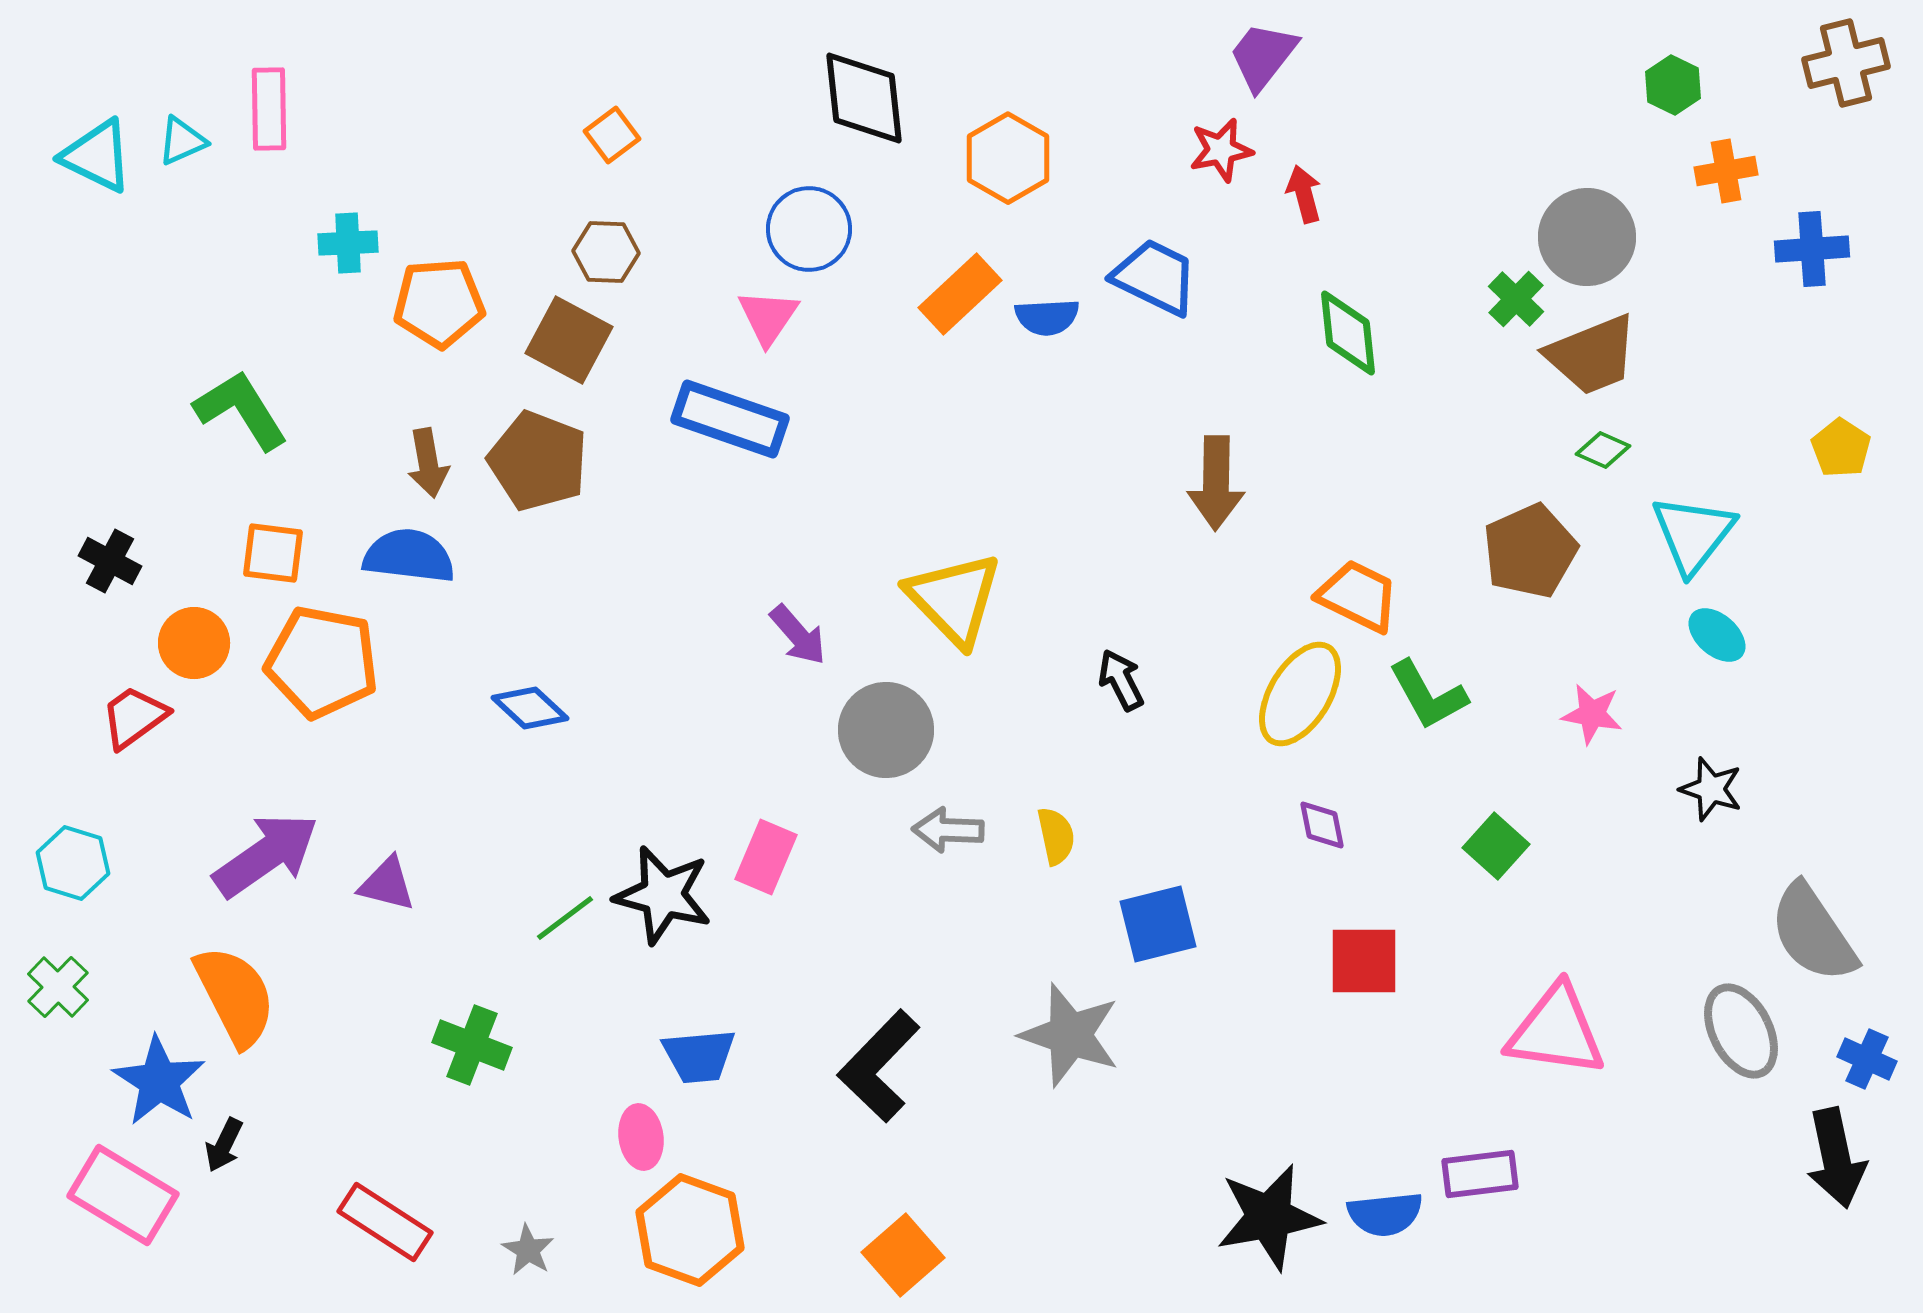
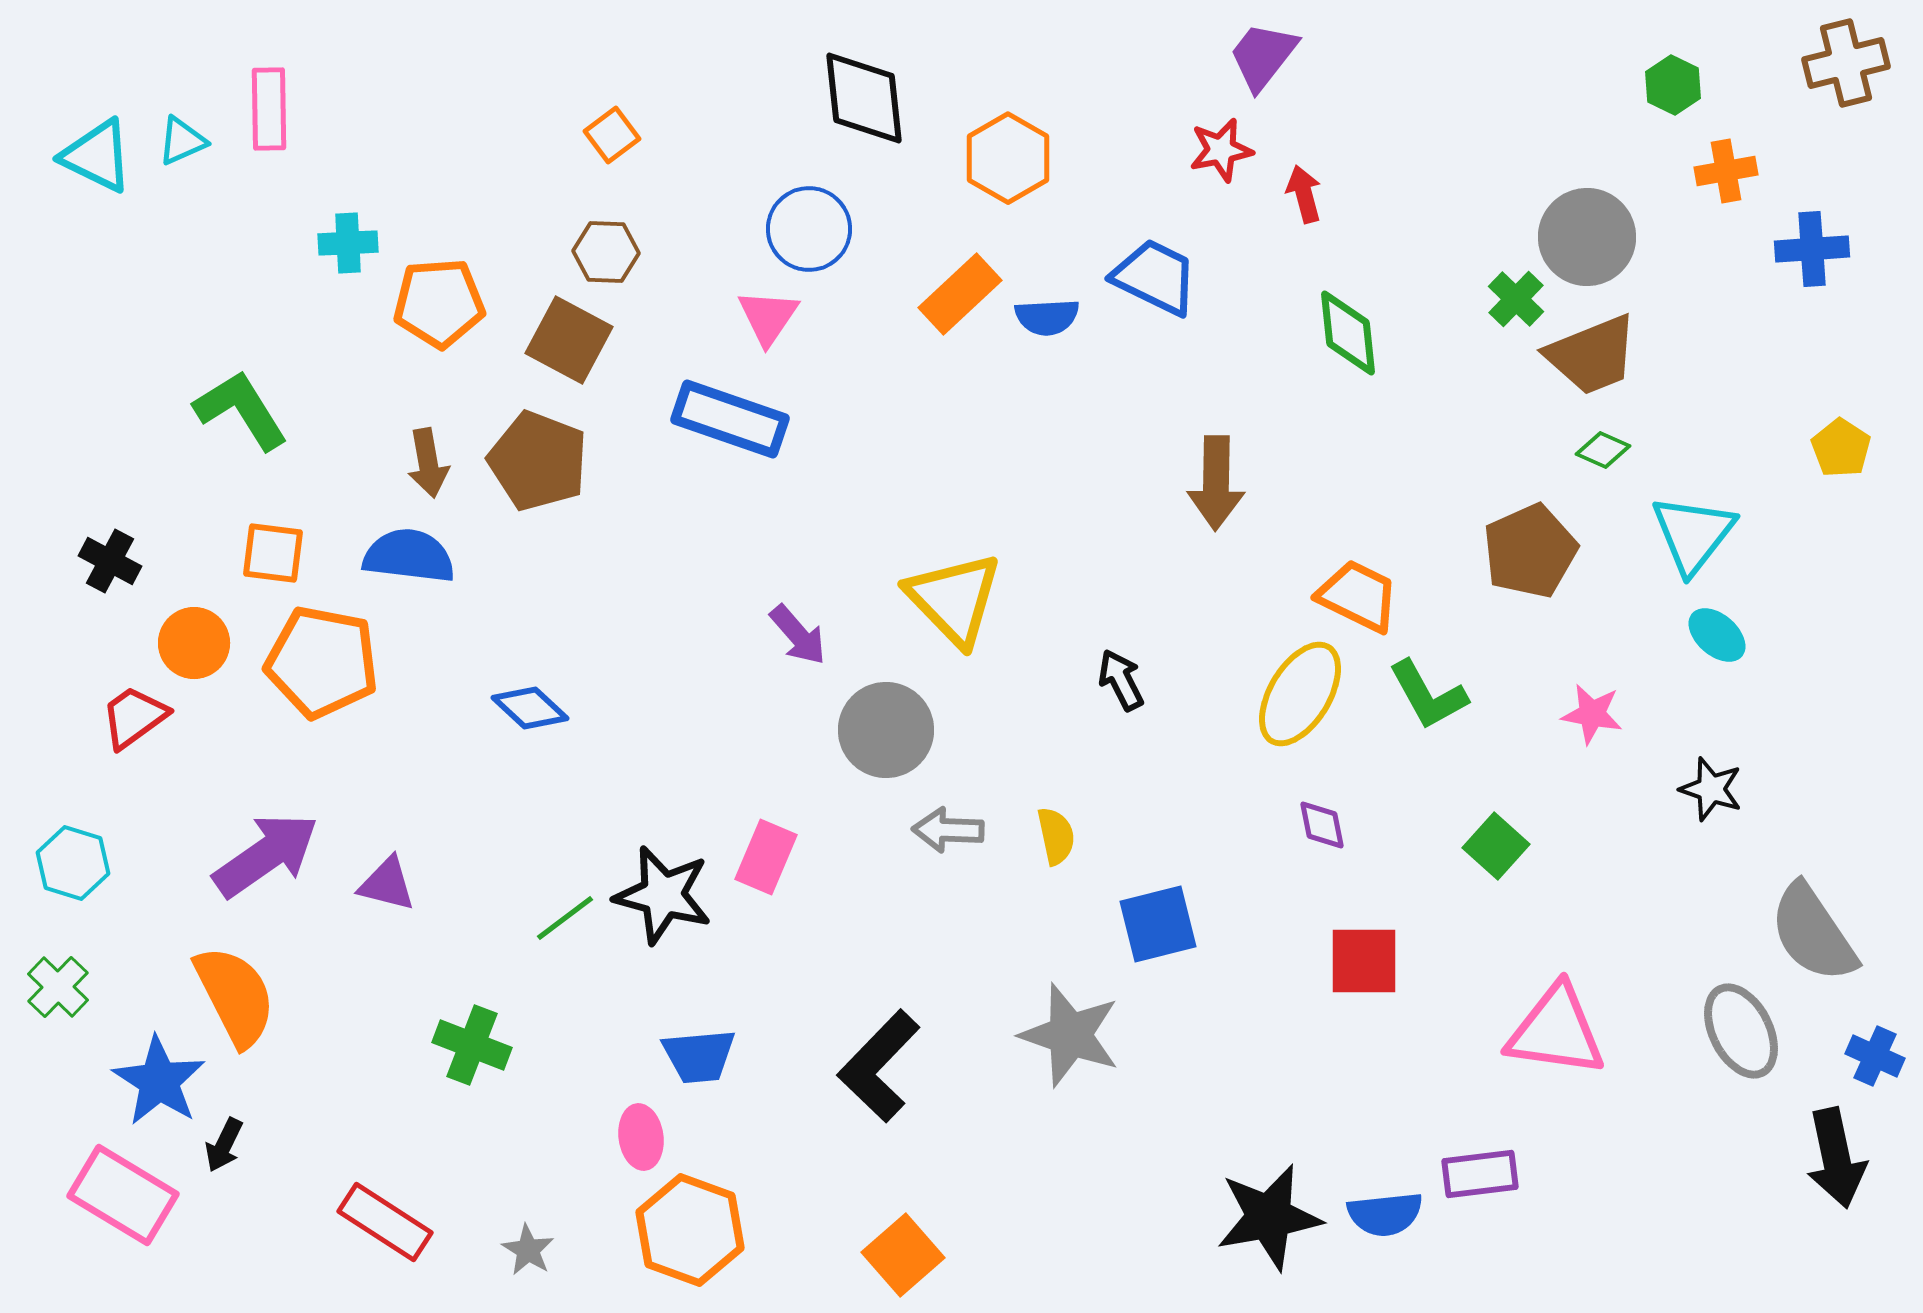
blue cross at (1867, 1059): moved 8 px right, 3 px up
